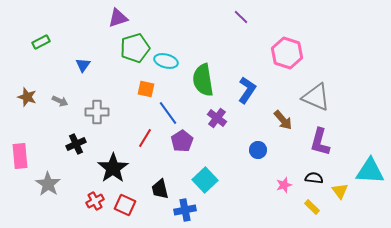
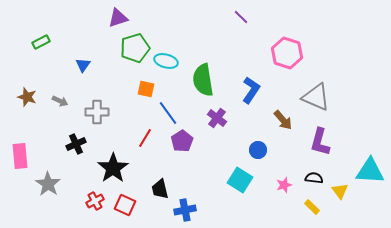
blue L-shape: moved 4 px right
cyan square: moved 35 px right; rotated 15 degrees counterclockwise
